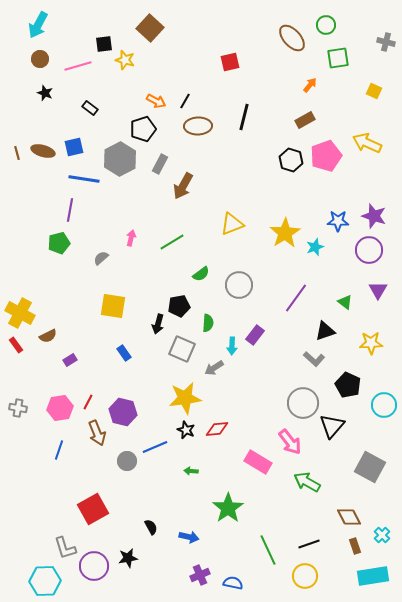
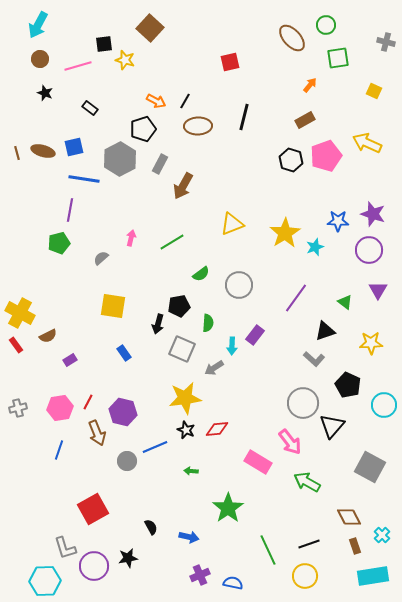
purple star at (374, 216): moved 1 px left, 2 px up
gray cross at (18, 408): rotated 24 degrees counterclockwise
